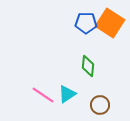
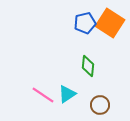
blue pentagon: moved 1 px left; rotated 15 degrees counterclockwise
